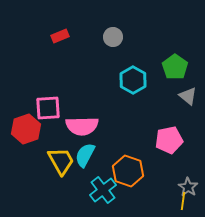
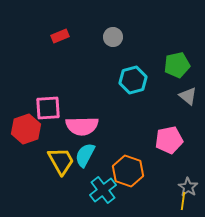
green pentagon: moved 2 px right, 2 px up; rotated 25 degrees clockwise
cyan hexagon: rotated 16 degrees clockwise
